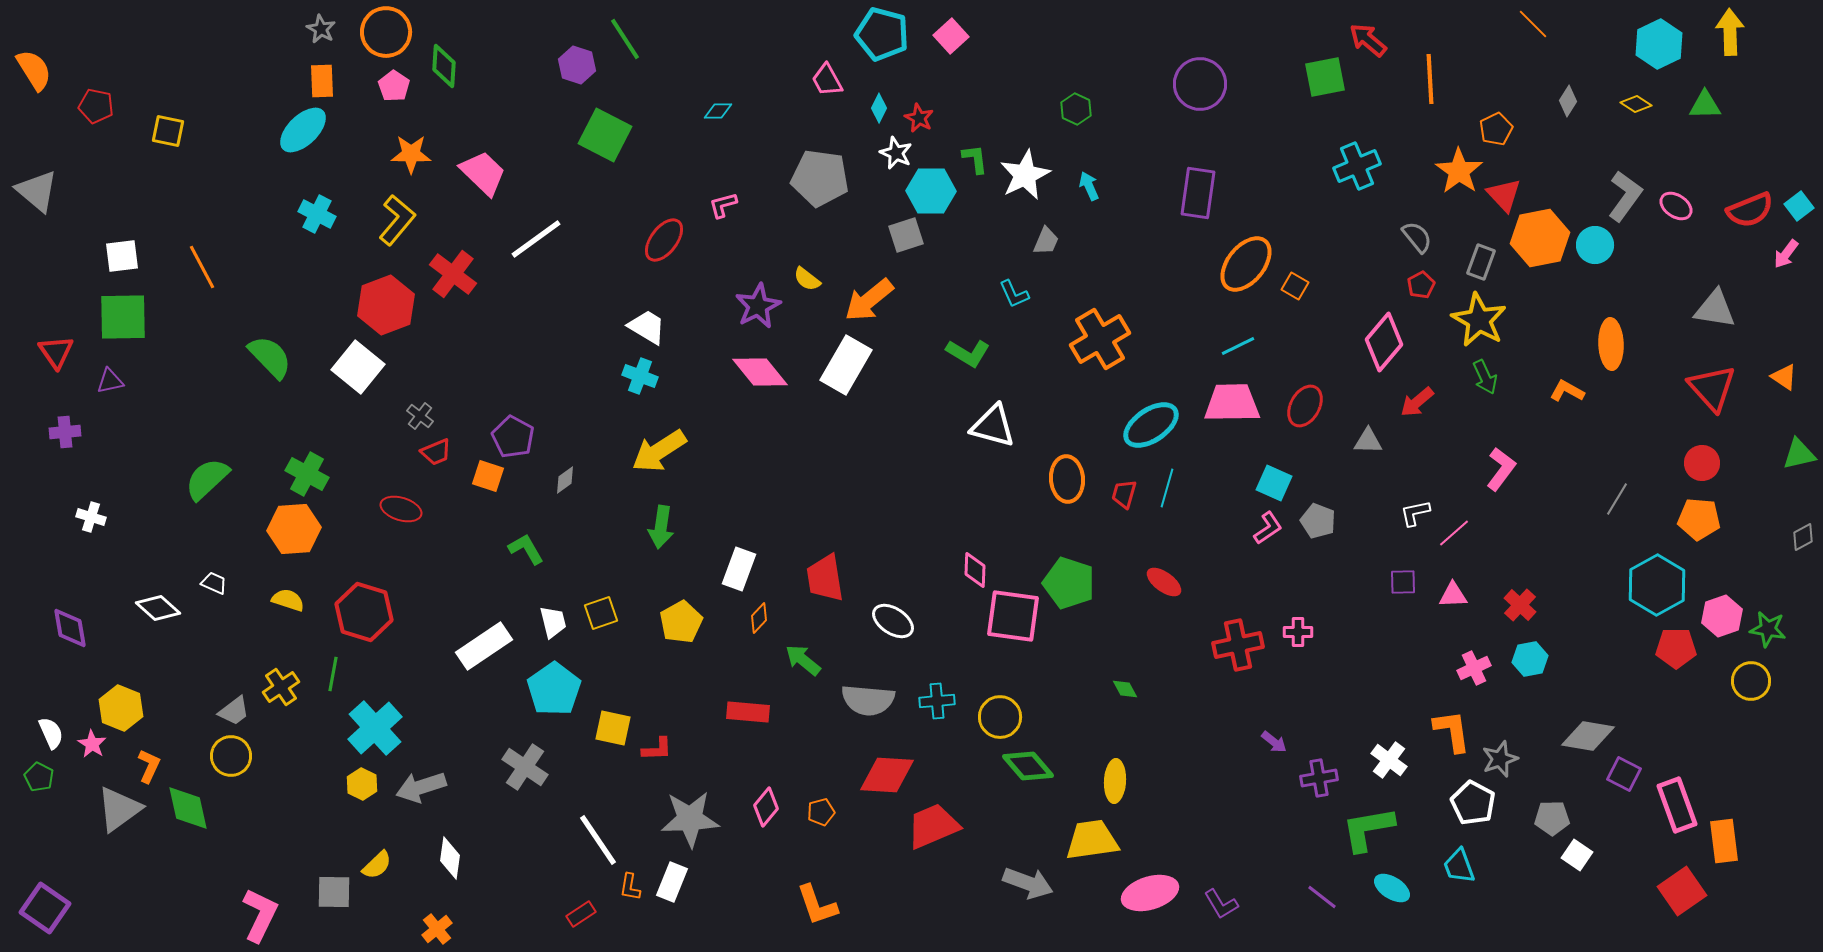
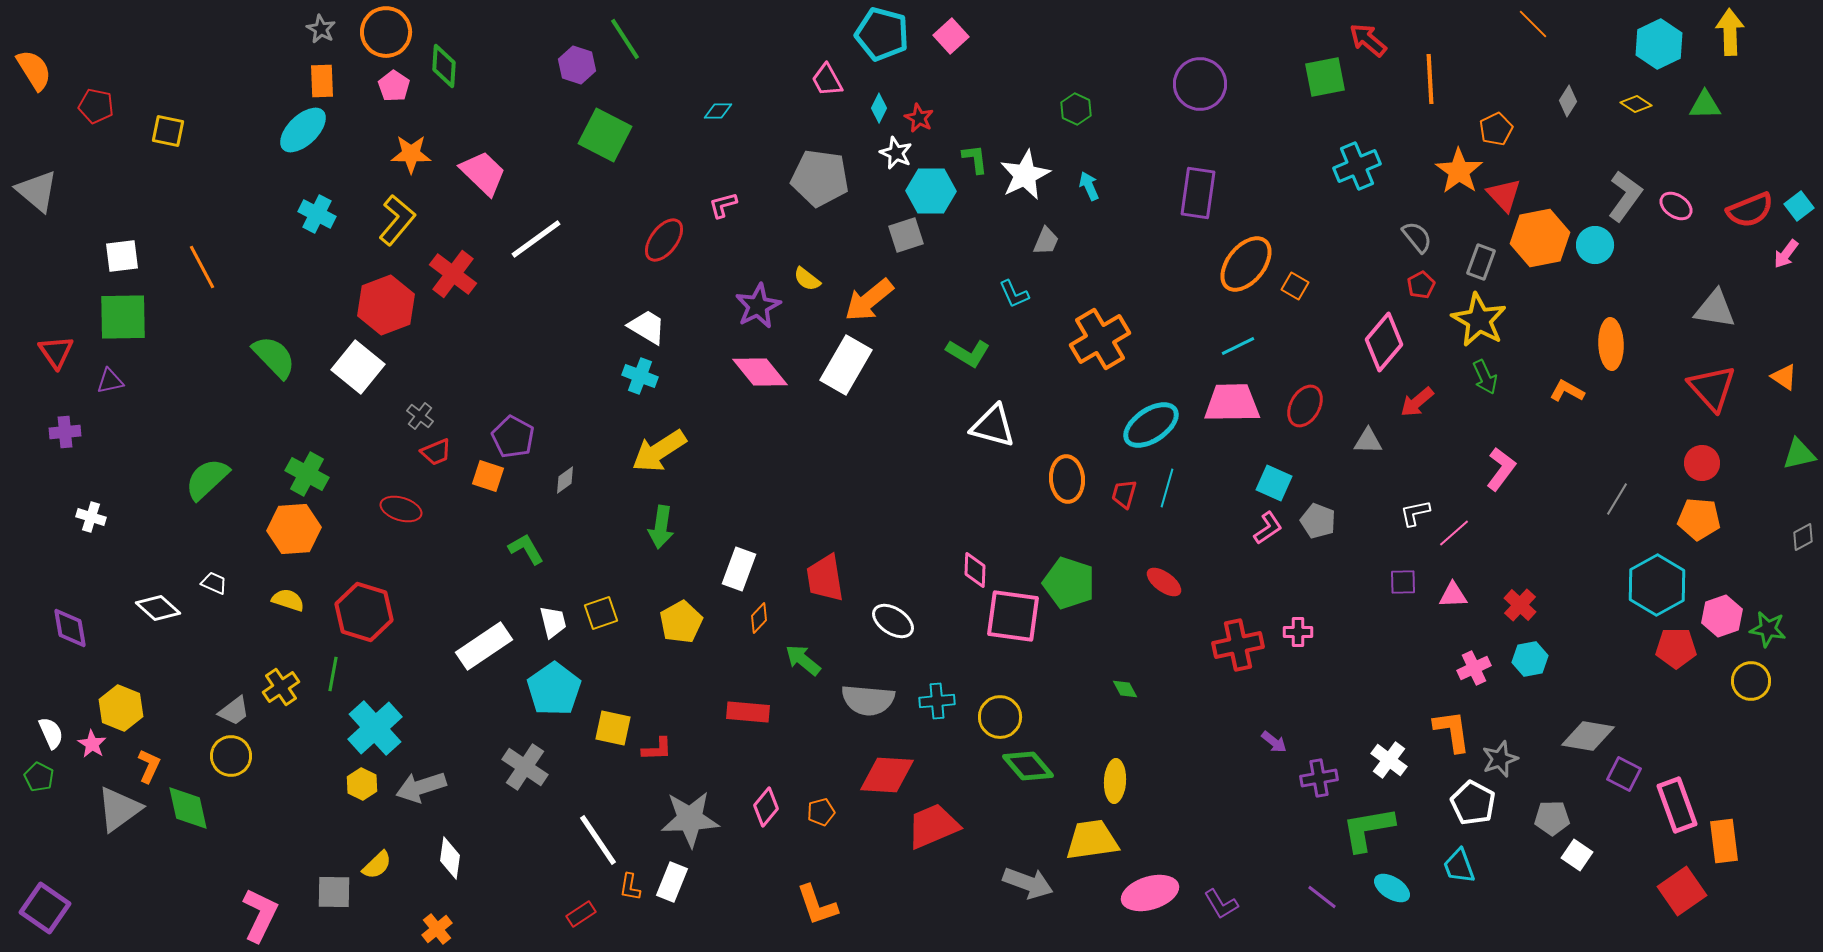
green semicircle at (270, 357): moved 4 px right
